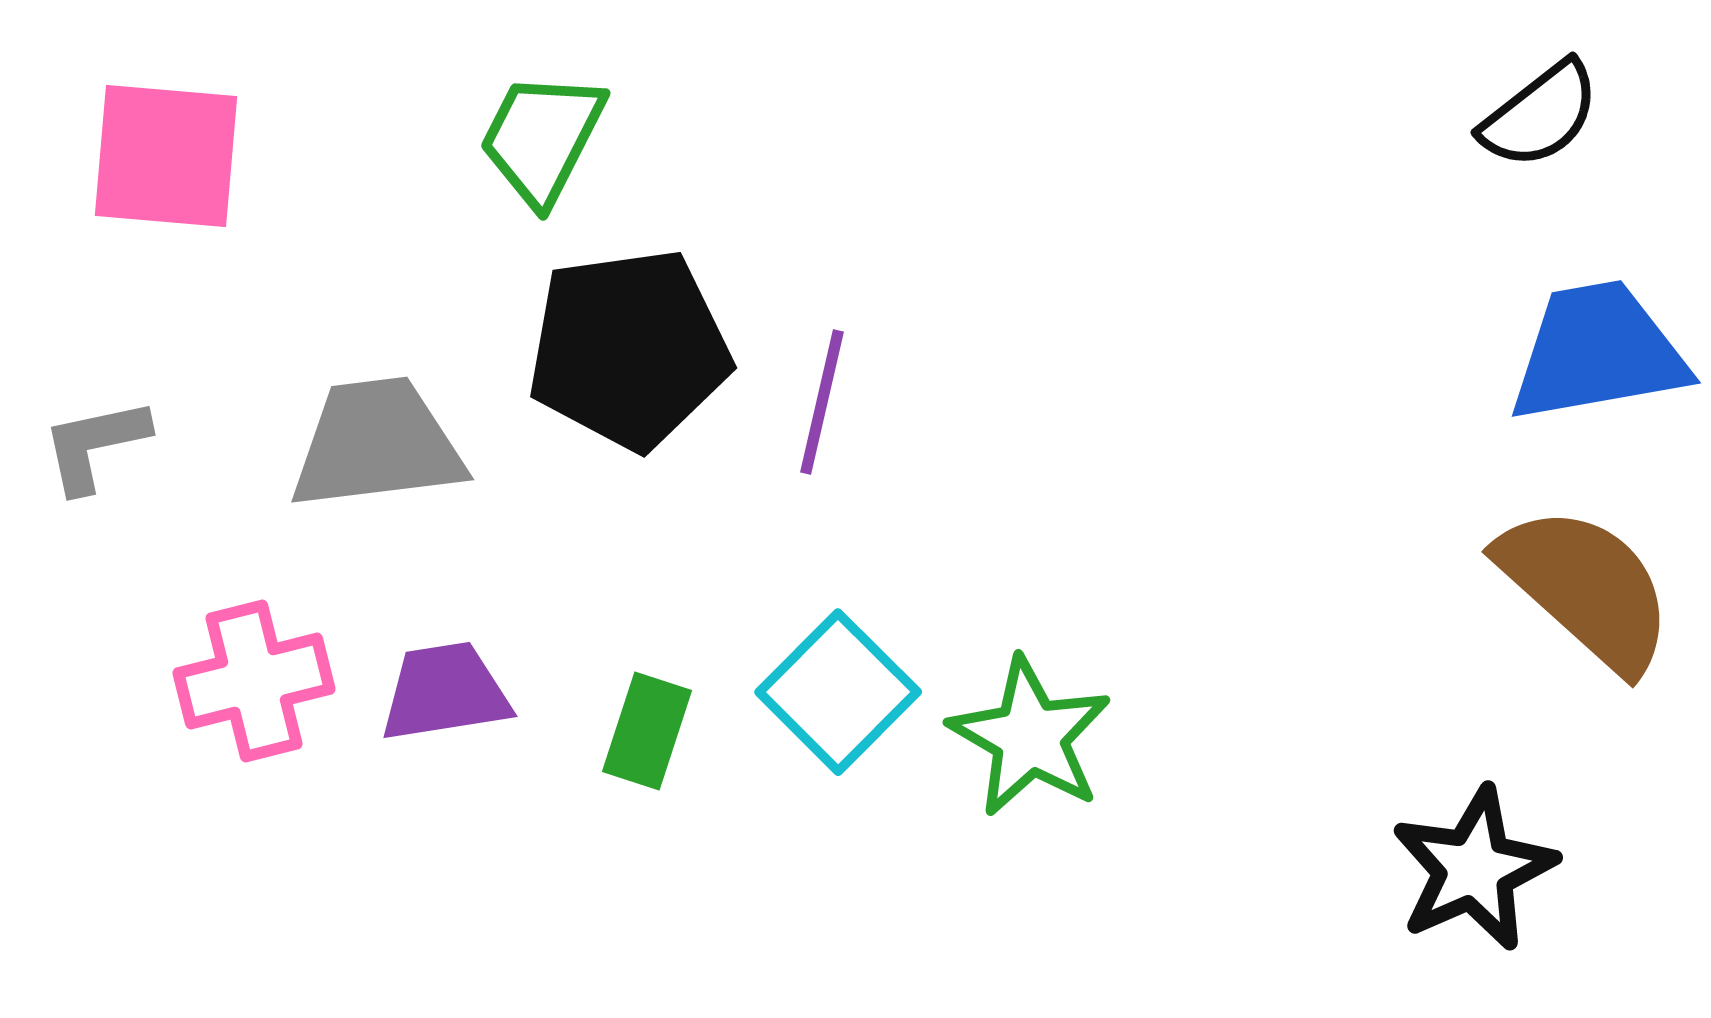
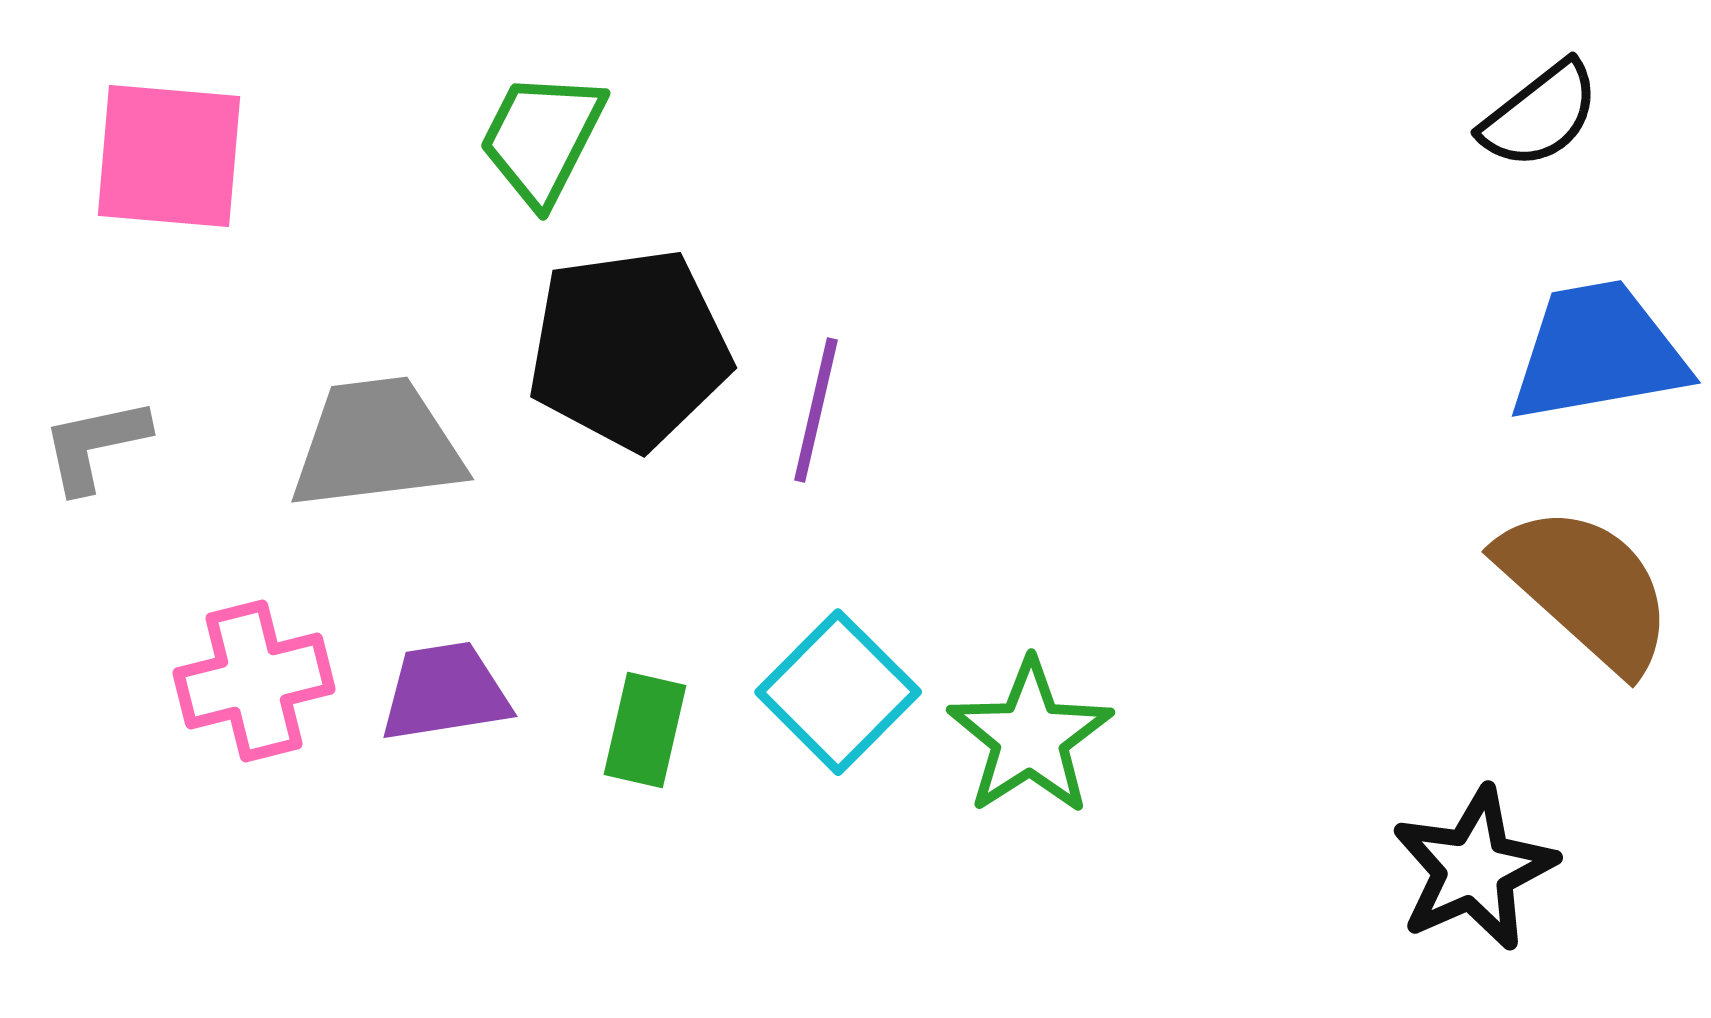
pink square: moved 3 px right
purple line: moved 6 px left, 8 px down
green rectangle: moved 2 px left, 1 px up; rotated 5 degrees counterclockwise
green star: rotated 9 degrees clockwise
